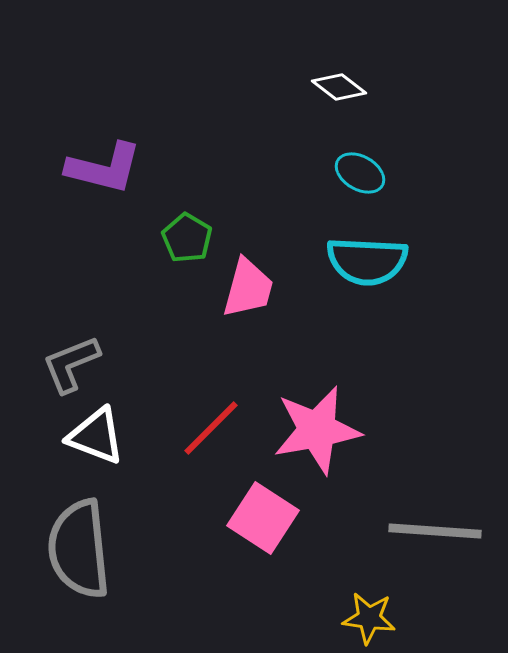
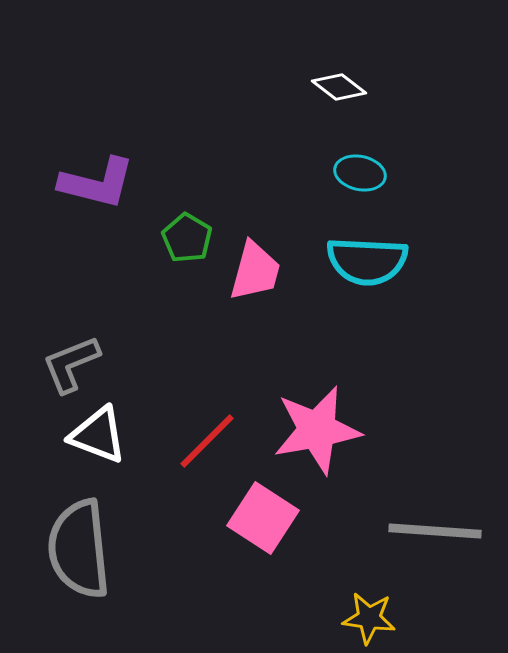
purple L-shape: moved 7 px left, 15 px down
cyan ellipse: rotated 18 degrees counterclockwise
pink trapezoid: moved 7 px right, 17 px up
red line: moved 4 px left, 13 px down
white triangle: moved 2 px right, 1 px up
